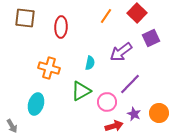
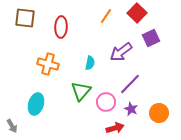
orange cross: moved 1 px left, 4 px up
green triangle: rotated 20 degrees counterclockwise
pink circle: moved 1 px left
purple star: moved 3 px left, 5 px up
red arrow: moved 1 px right, 2 px down
